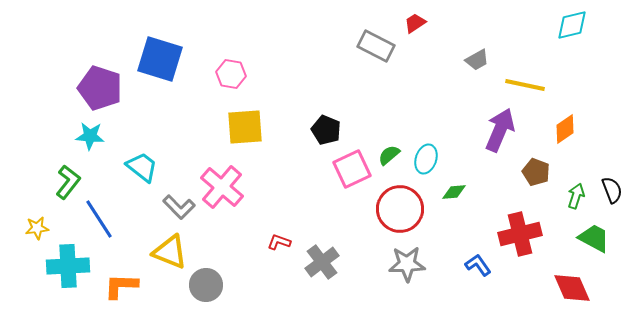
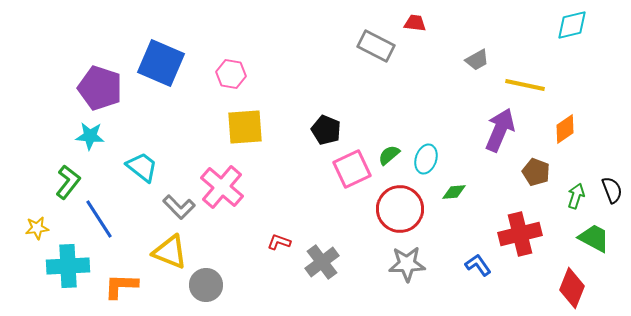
red trapezoid: rotated 40 degrees clockwise
blue square: moved 1 px right, 4 px down; rotated 6 degrees clockwise
red diamond: rotated 45 degrees clockwise
